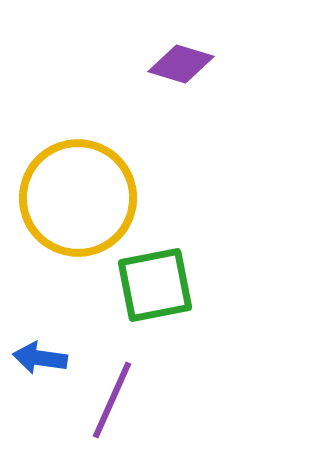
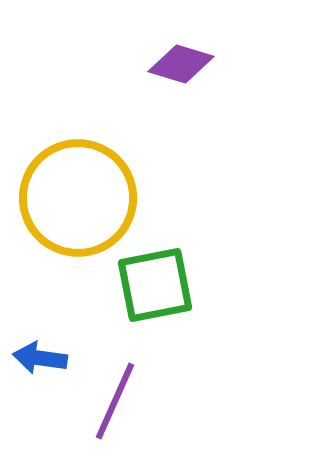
purple line: moved 3 px right, 1 px down
